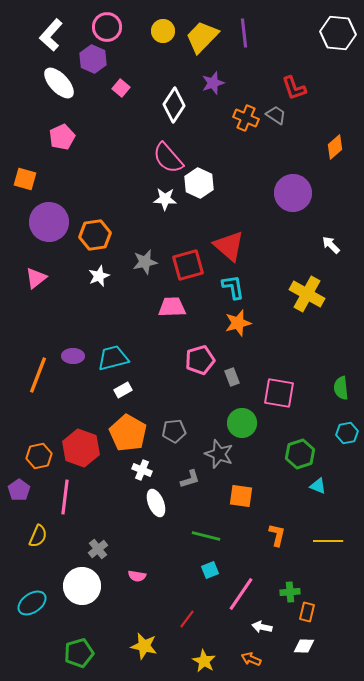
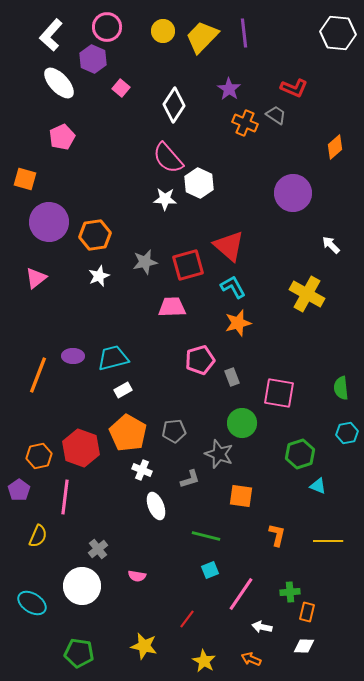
purple star at (213, 83): moved 16 px right, 6 px down; rotated 20 degrees counterclockwise
red L-shape at (294, 88): rotated 48 degrees counterclockwise
orange cross at (246, 118): moved 1 px left, 5 px down
cyan L-shape at (233, 287): rotated 20 degrees counterclockwise
white ellipse at (156, 503): moved 3 px down
cyan ellipse at (32, 603): rotated 68 degrees clockwise
green pentagon at (79, 653): rotated 24 degrees clockwise
